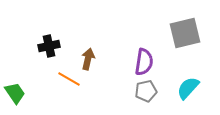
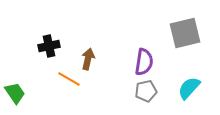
cyan semicircle: moved 1 px right
